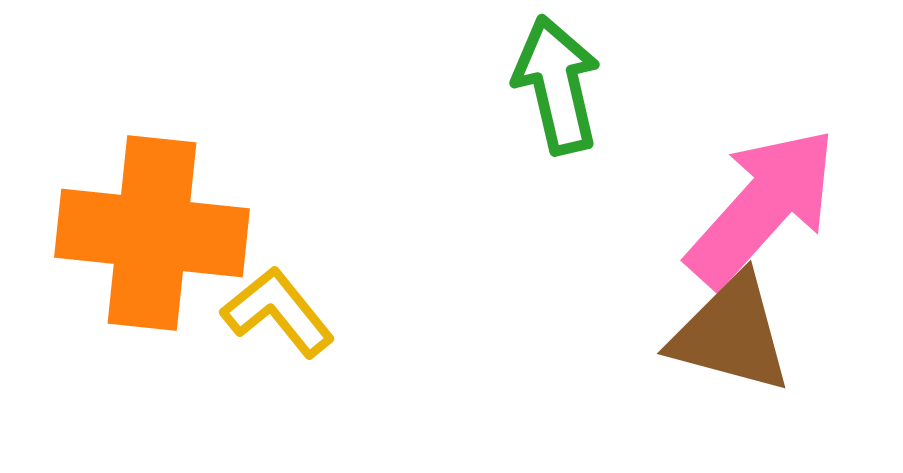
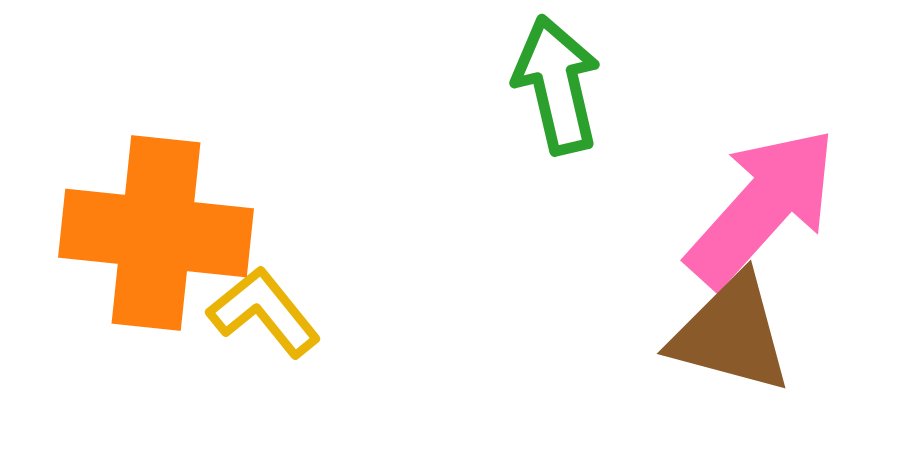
orange cross: moved 4 px right
yellow L-shape: moved 14 px left
